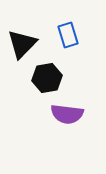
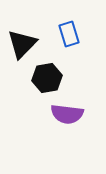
blue rectangle: moved 1 px right, 1 px up
